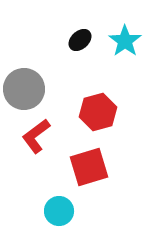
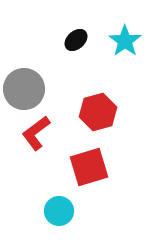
black ellipse: moved 4 px left
red L-shape: moved 3 px up
